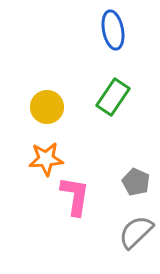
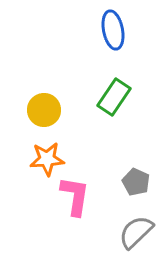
green rectangle: moved 1 px right
yellow circle: moved 3 px left, 3 px down
orange star: moved 1 px right
